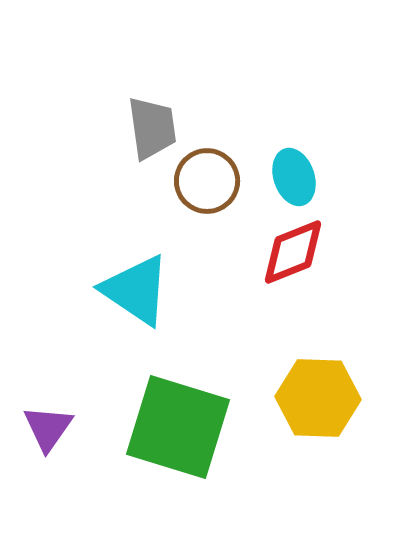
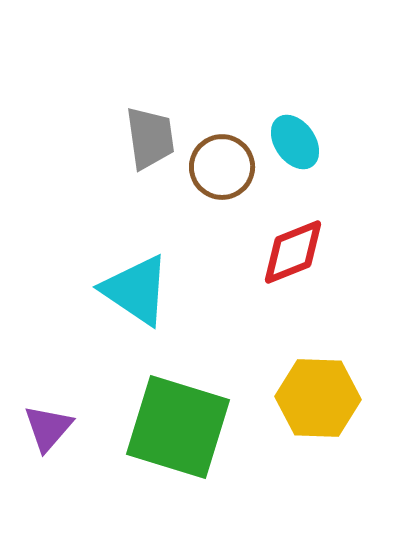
gray trapezoid: moved 2 px left, 10 px down
cyan ellipse: moved 1 px right, 35 px up; rotated 16 degrees counterclockwise
brown circle: moved 15 px right, 14 px up
purple triangle: rotated 6 degrees clockwise
